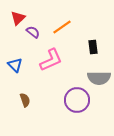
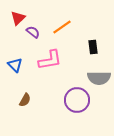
pink L-shape: moved 1 px left; rotated 15 degrees clockwise
brown semicircle: rotated 48 degrees clockwise
